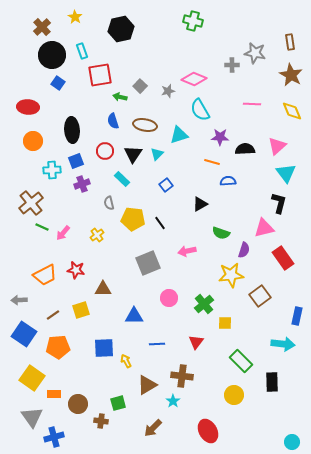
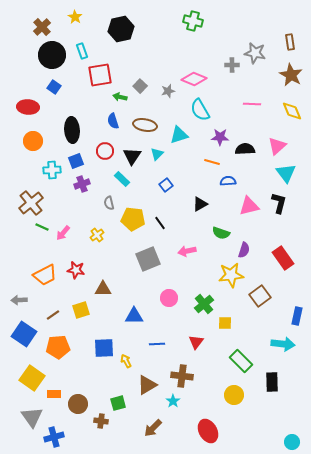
blue square at (58, 83): moved 4 px left, 4 px down
black triangle at (133, 154): moved 1 px left, 2 px down
pink triangle at (264, 228): moved 15 px left, 22 px up
gray square at (148, 263): moved 4 px up
